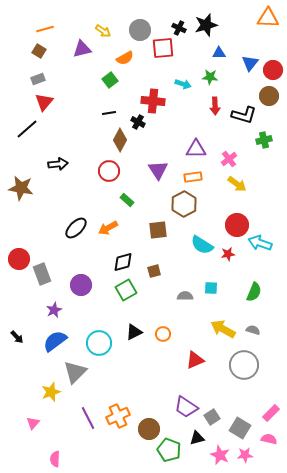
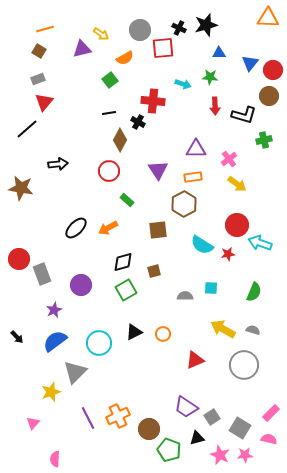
yellow arrow at (103, 31): moved 2 px left, 3 px down
